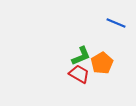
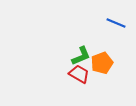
orange pentagon: rotated 10 degrees clockwise
